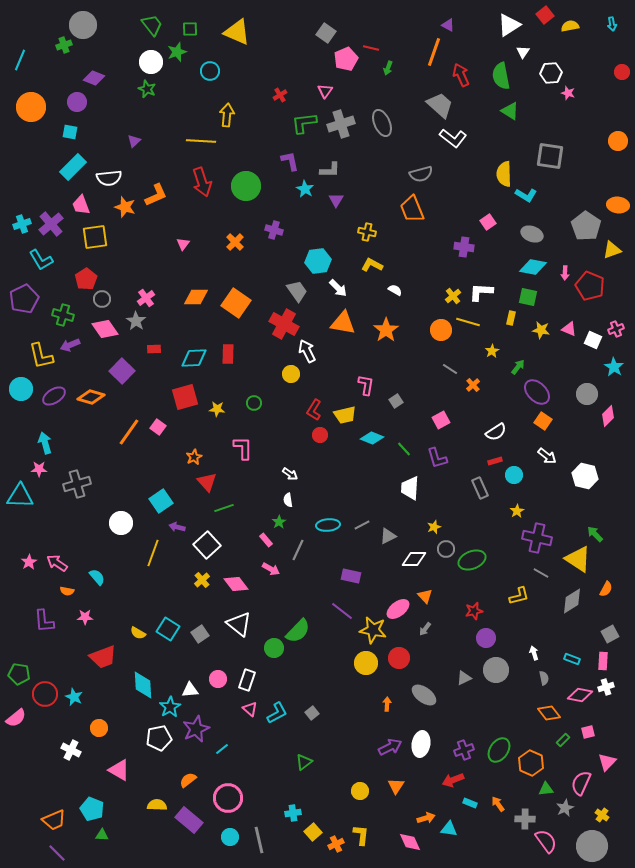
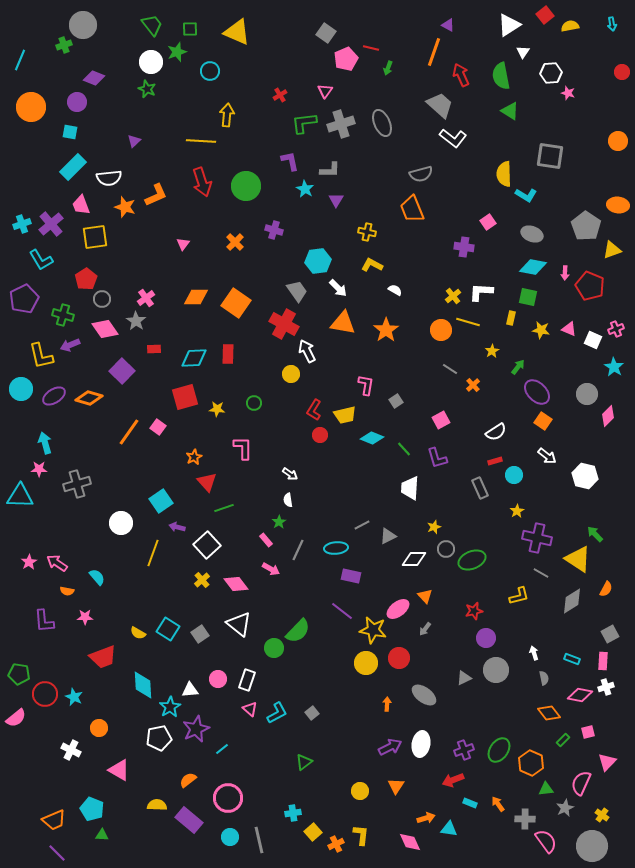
orange diamond at (91, 397): moved 2 px left, 1 px down
cyan ellipse at (328, 525): moved 8 px right, 23 px down
